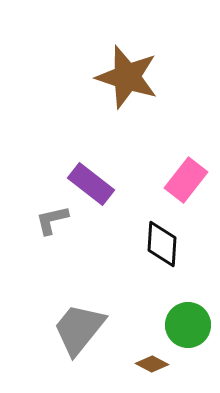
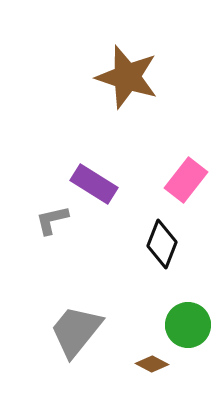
purple rectangle: moved 3 px right; rotated 6 degrees counterclockwise
black diamond: rotated 18 degrees clockwise
gray trapezoid: moved 3 px left, 2 px down
